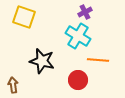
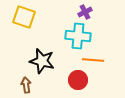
cyan cross: rotated 25 degrees counterclockwise
orange line: moved 5 px left
brown arrow: moved 13 px right
